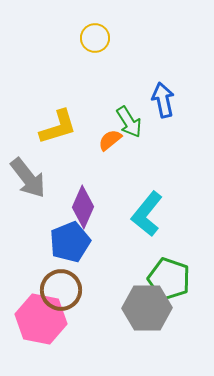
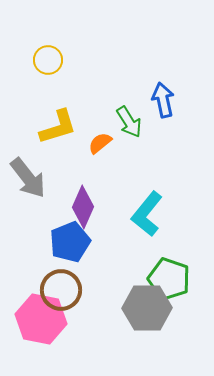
yellow circle: moved 47 px left, 22 px down
orange semicircle: moved 10 px left, 3 px down
